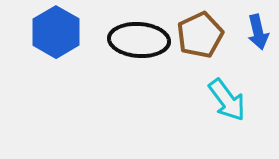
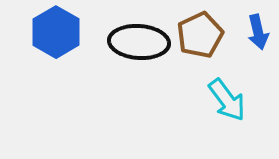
black ellipse: moved 2 px down
